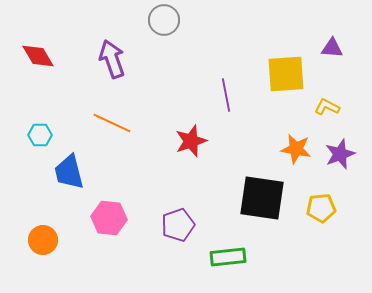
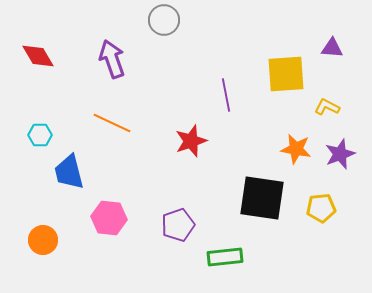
green rectangle: moved 3 px left
